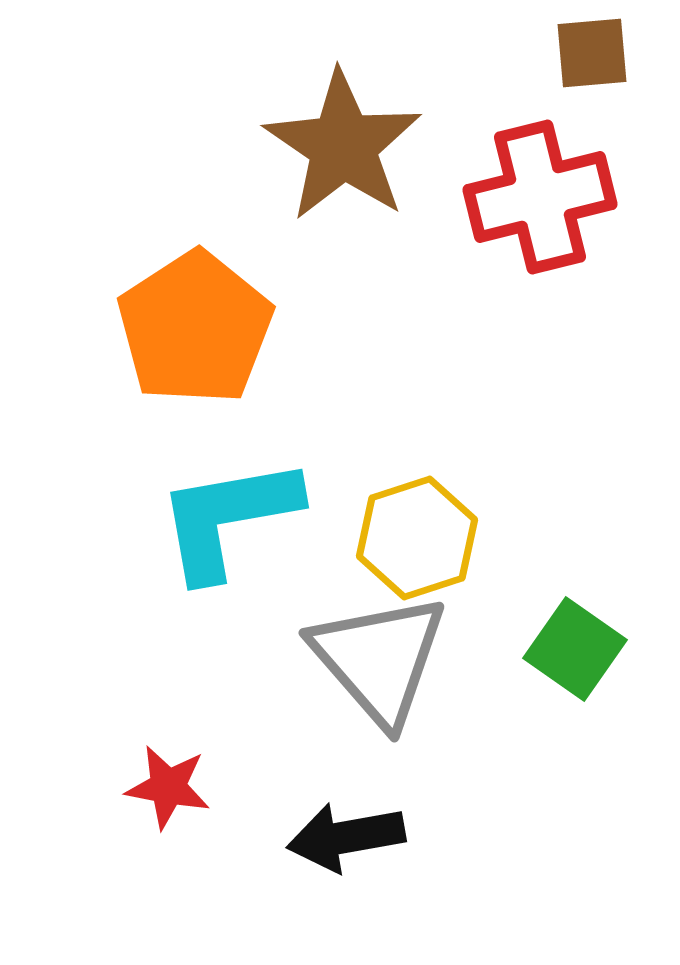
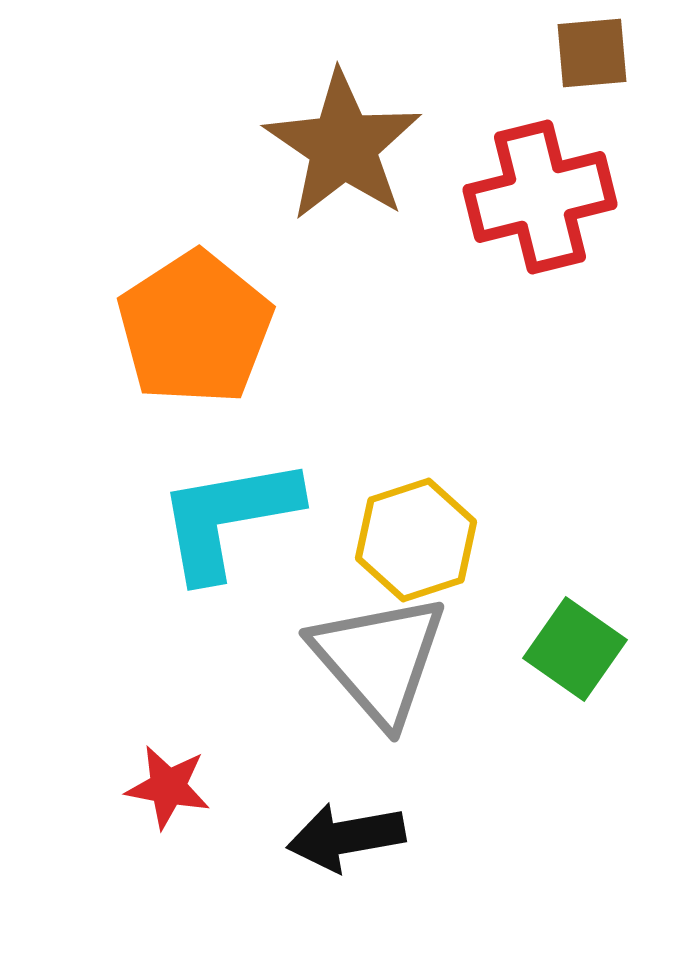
yellow hexagon: moved 1 px left, 2 px down
